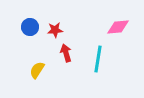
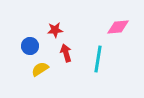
blue circle: moved 19 px down
yellow semicircle: moved 3 px right, 1 px up; rotated 24 degrees clockwise
